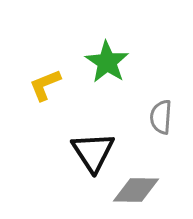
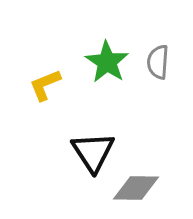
gray semicircle: moved 3 px left, 55 px up
gray diamond: moved 2 px up
